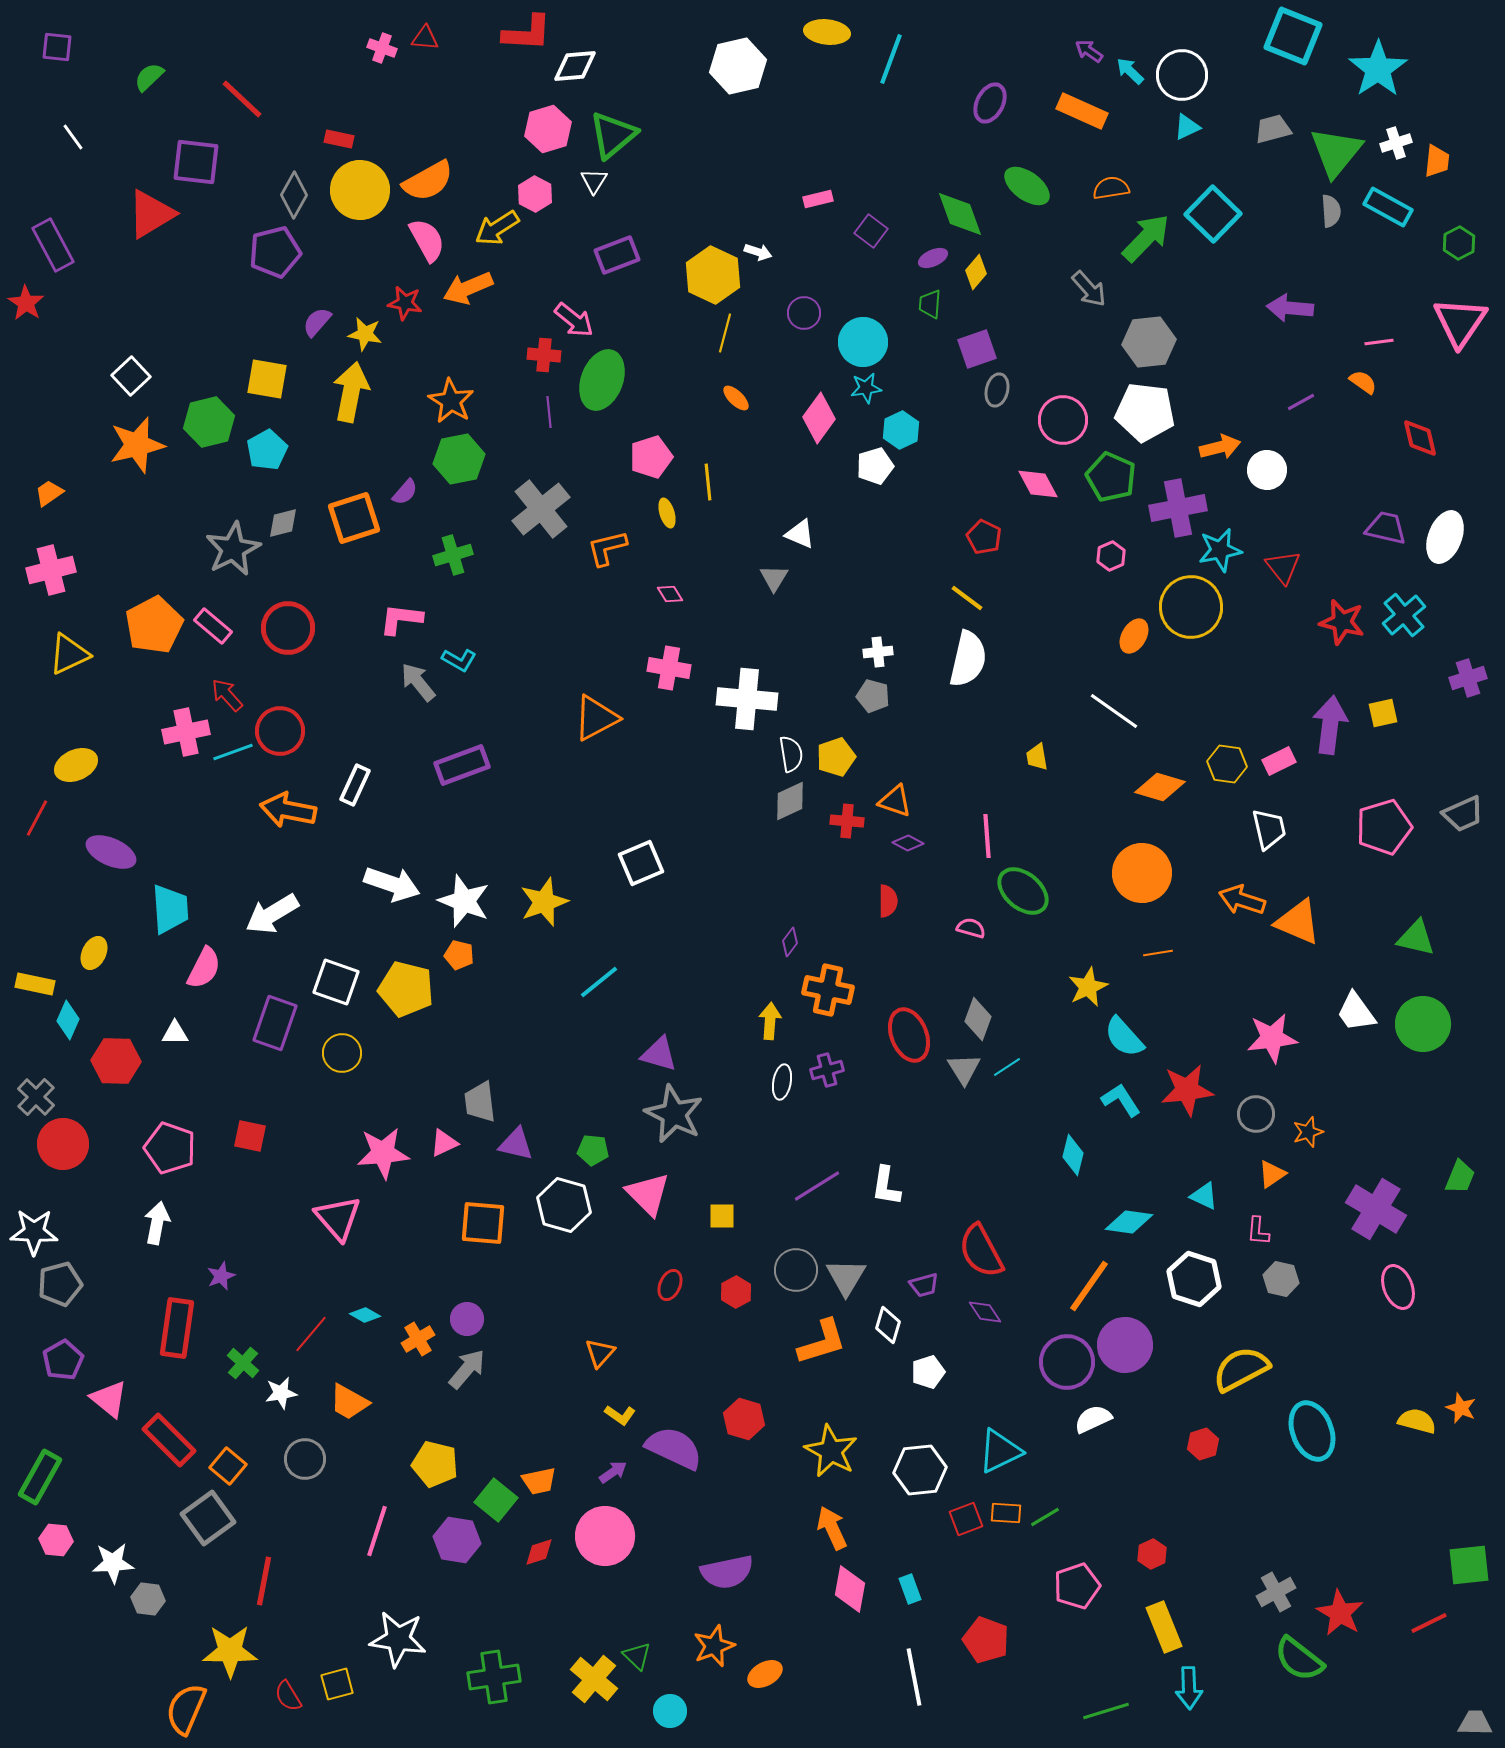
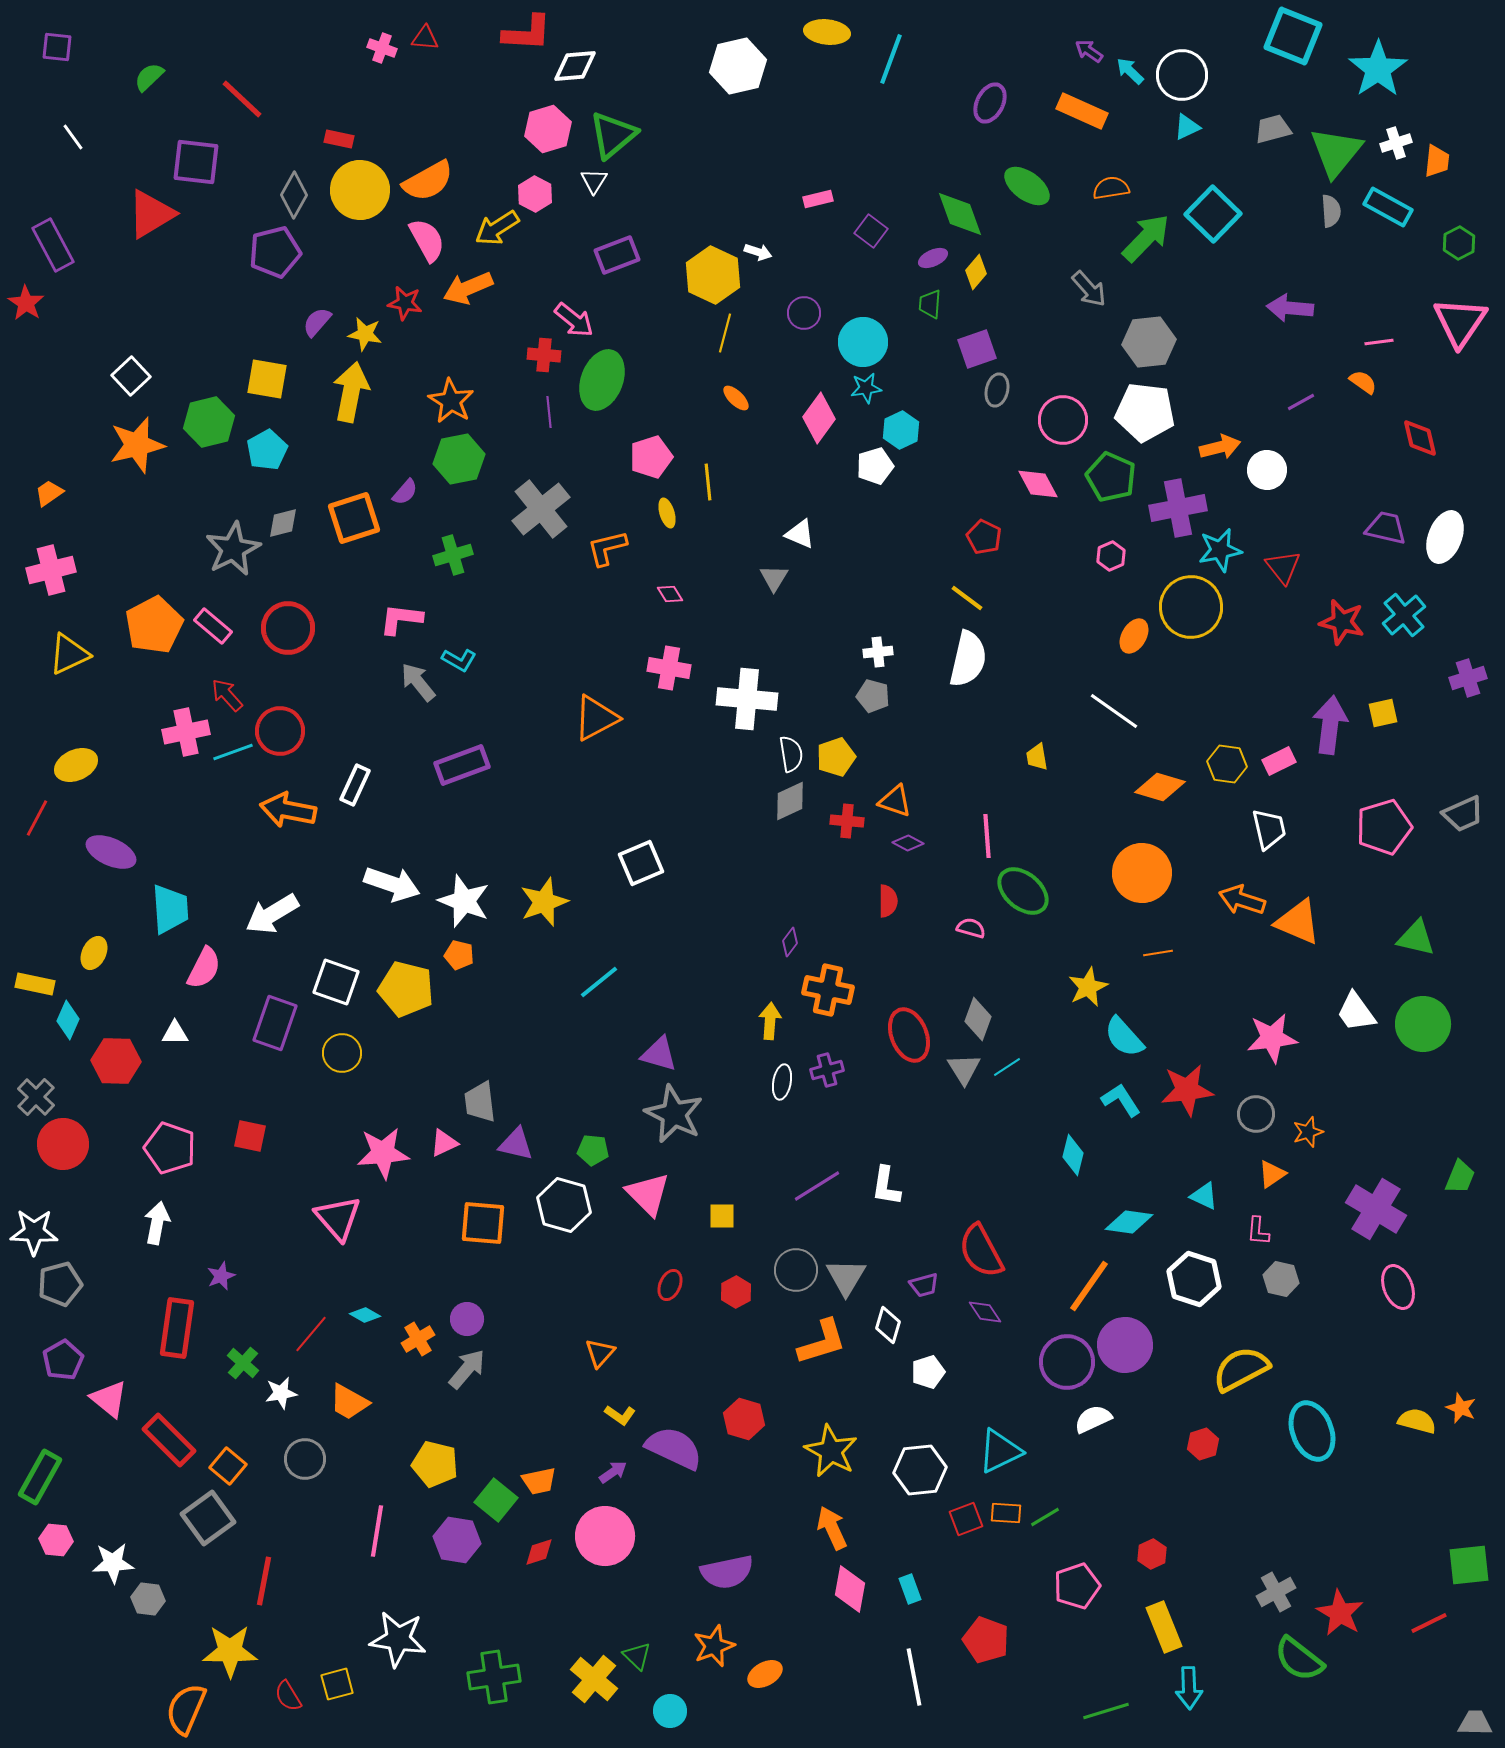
pink line at (377, 1531): rotated 9 degrees counterclockwise
